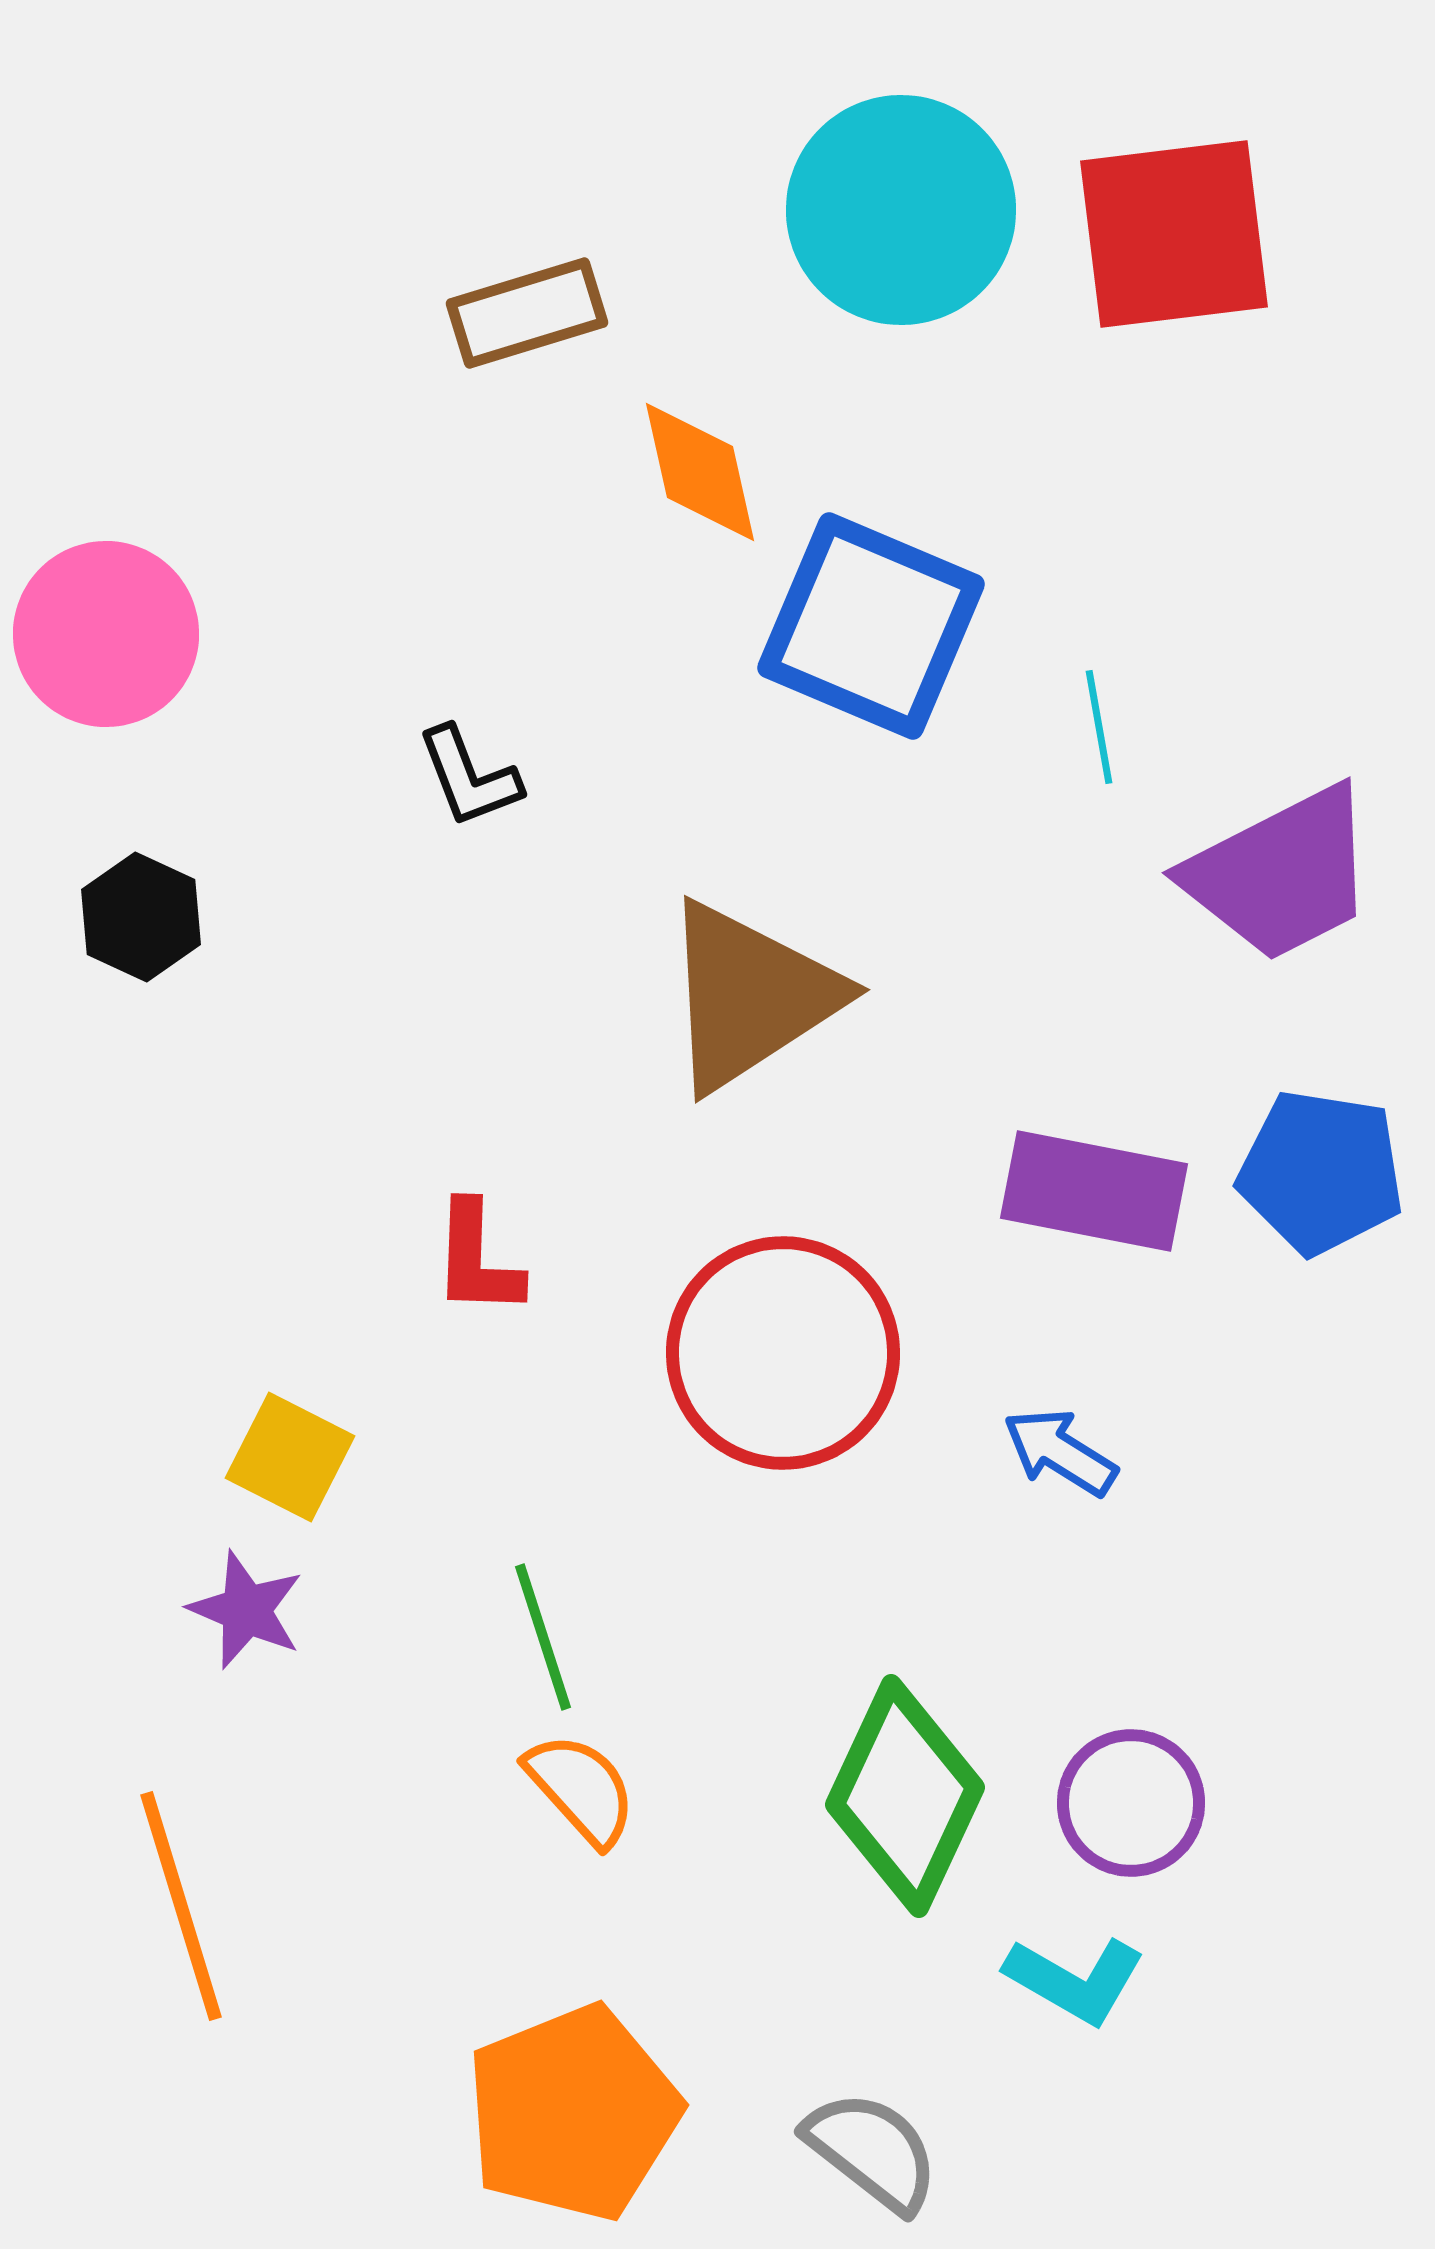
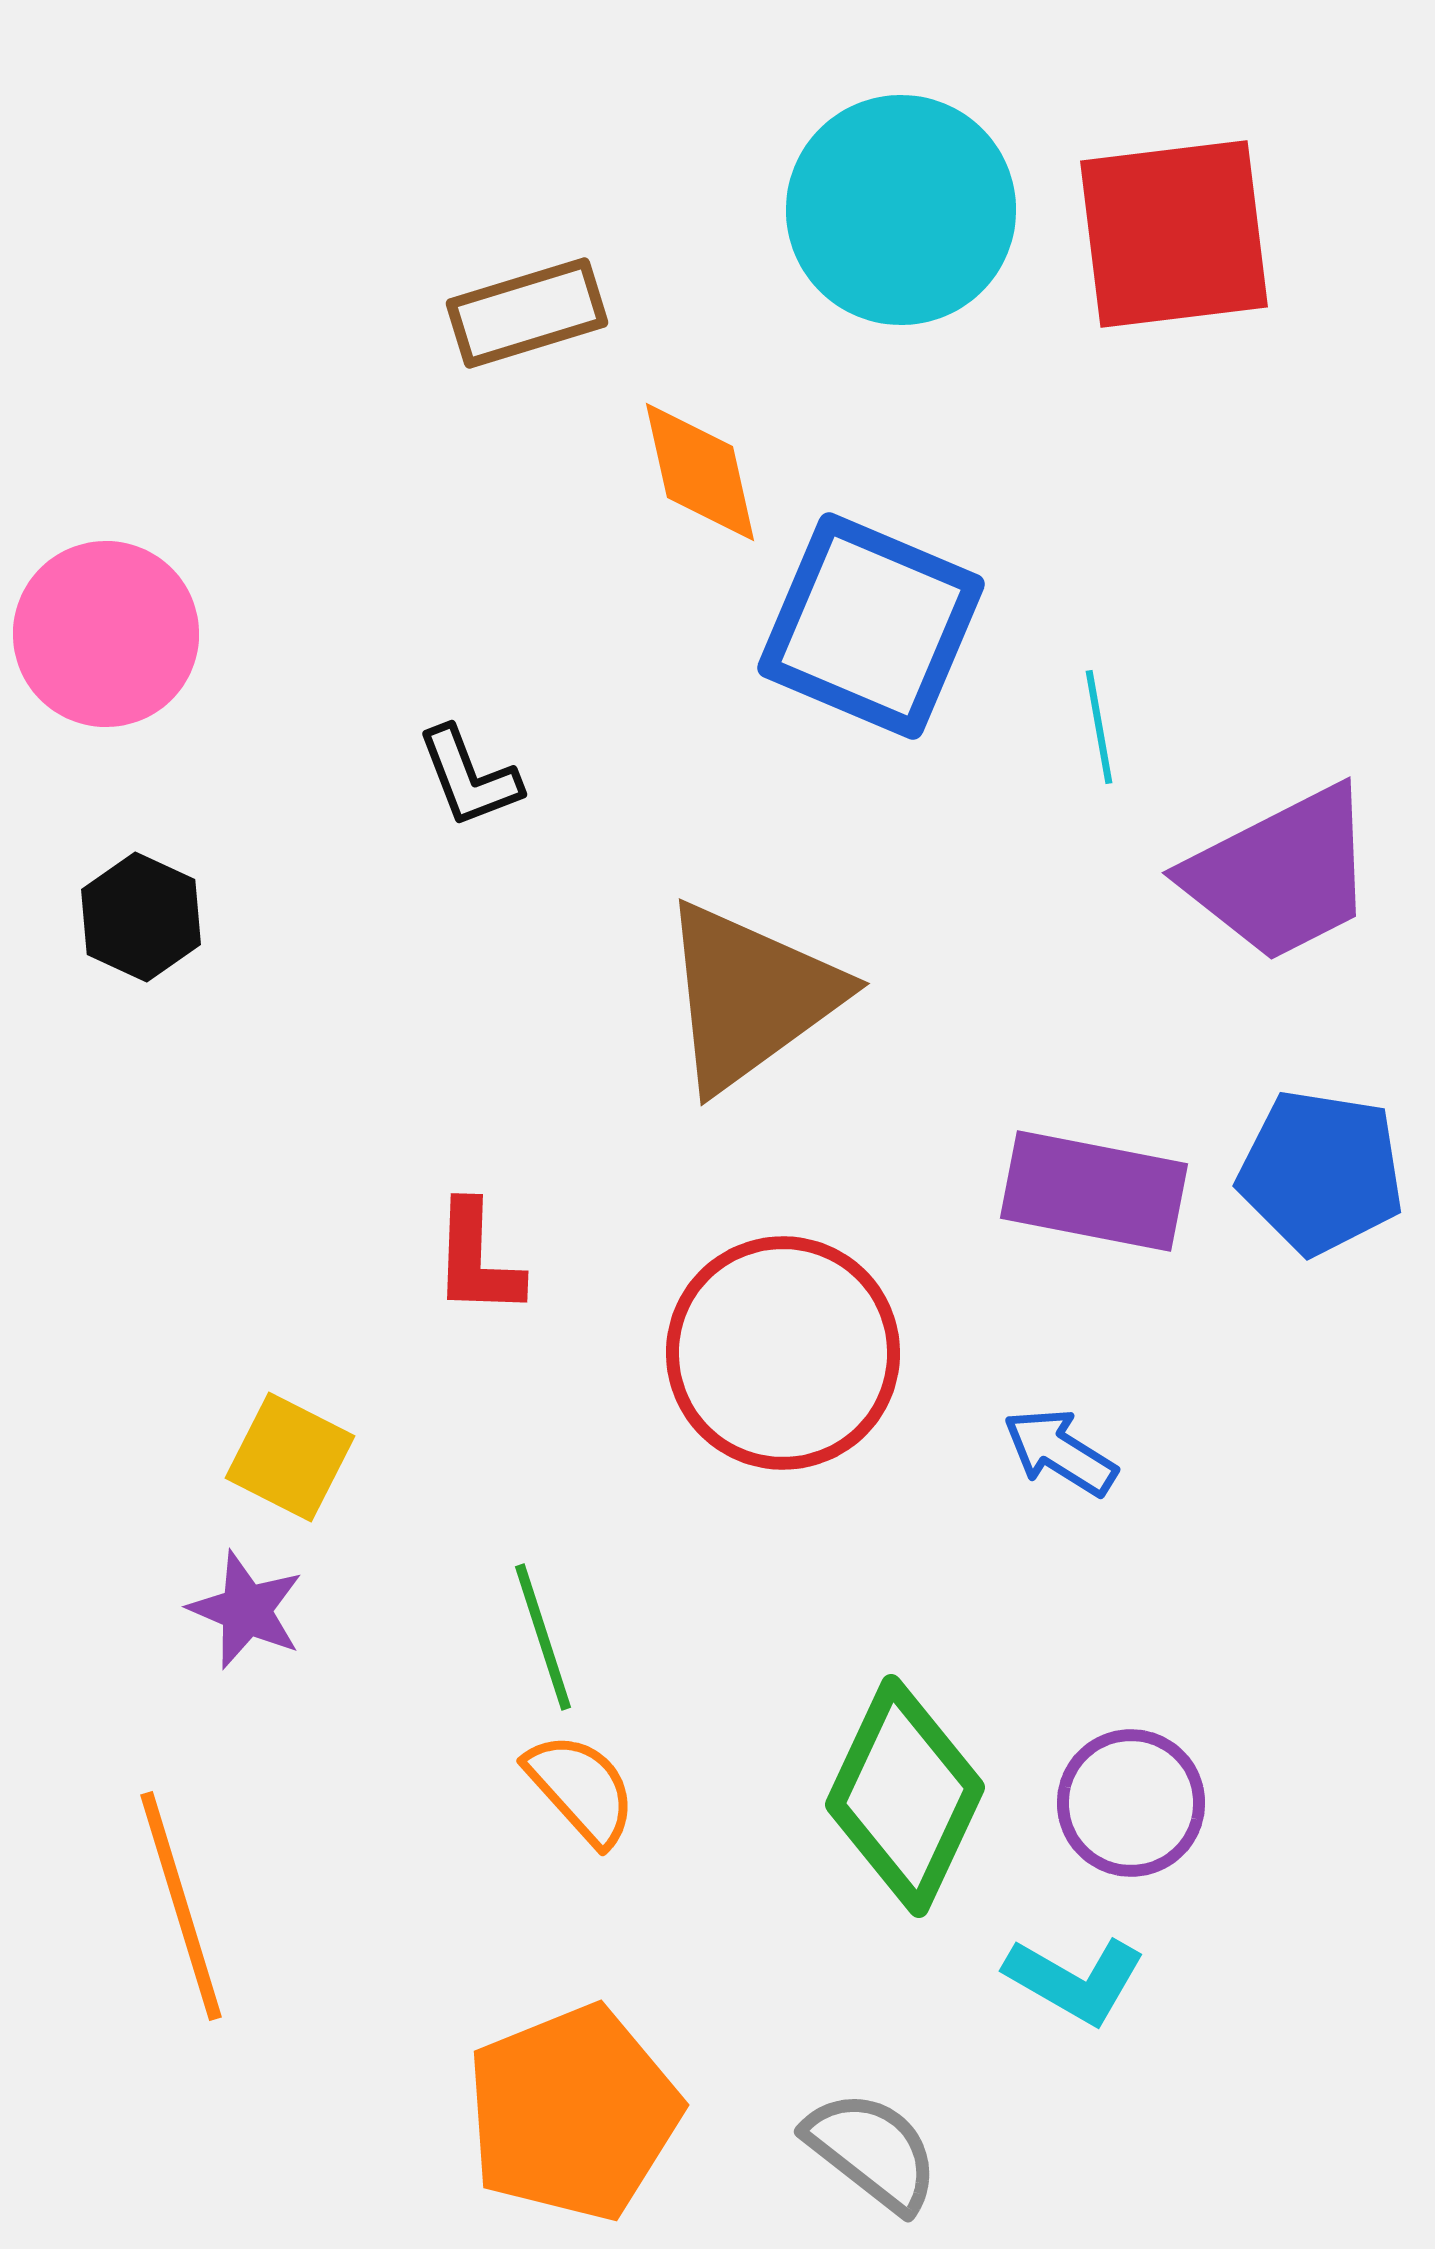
brown triangle: rotated 3 degrees counterclockwise
